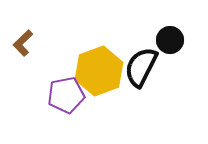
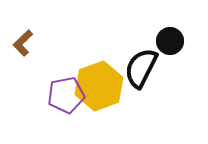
black circle: moved 1 px down
black semicircle: moved 1 px down
yellow hexagon: moved 15 px down
